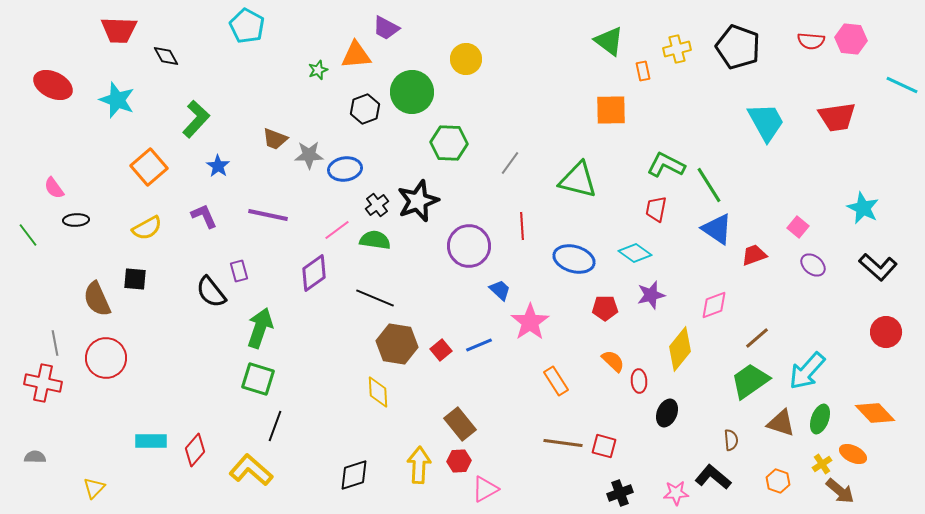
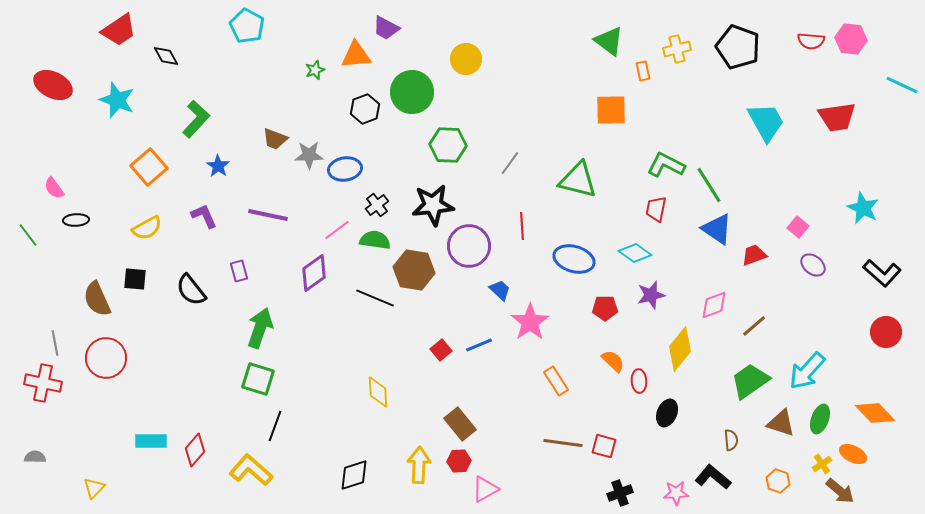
red trapezoid at (119, 30): rotated 36 degrees counterclockwise
green star at (318, 70): moved 3 px left
green hexagon at (449, 143): moved 1 px left, 2 px down
black star at (418, 201): moved 15 px right, 4 px down; rotated 15 degrees clockwise
black L-shape at (878, 267): moved 4 px right, 6 px down
black semicircle at (211, 292): moved 20 px left, 2 px up
brown line at (757, 338): moved 3 px left, 12 px up
brown hexagon at (397, 344): moved 17 px right, 74 px up
